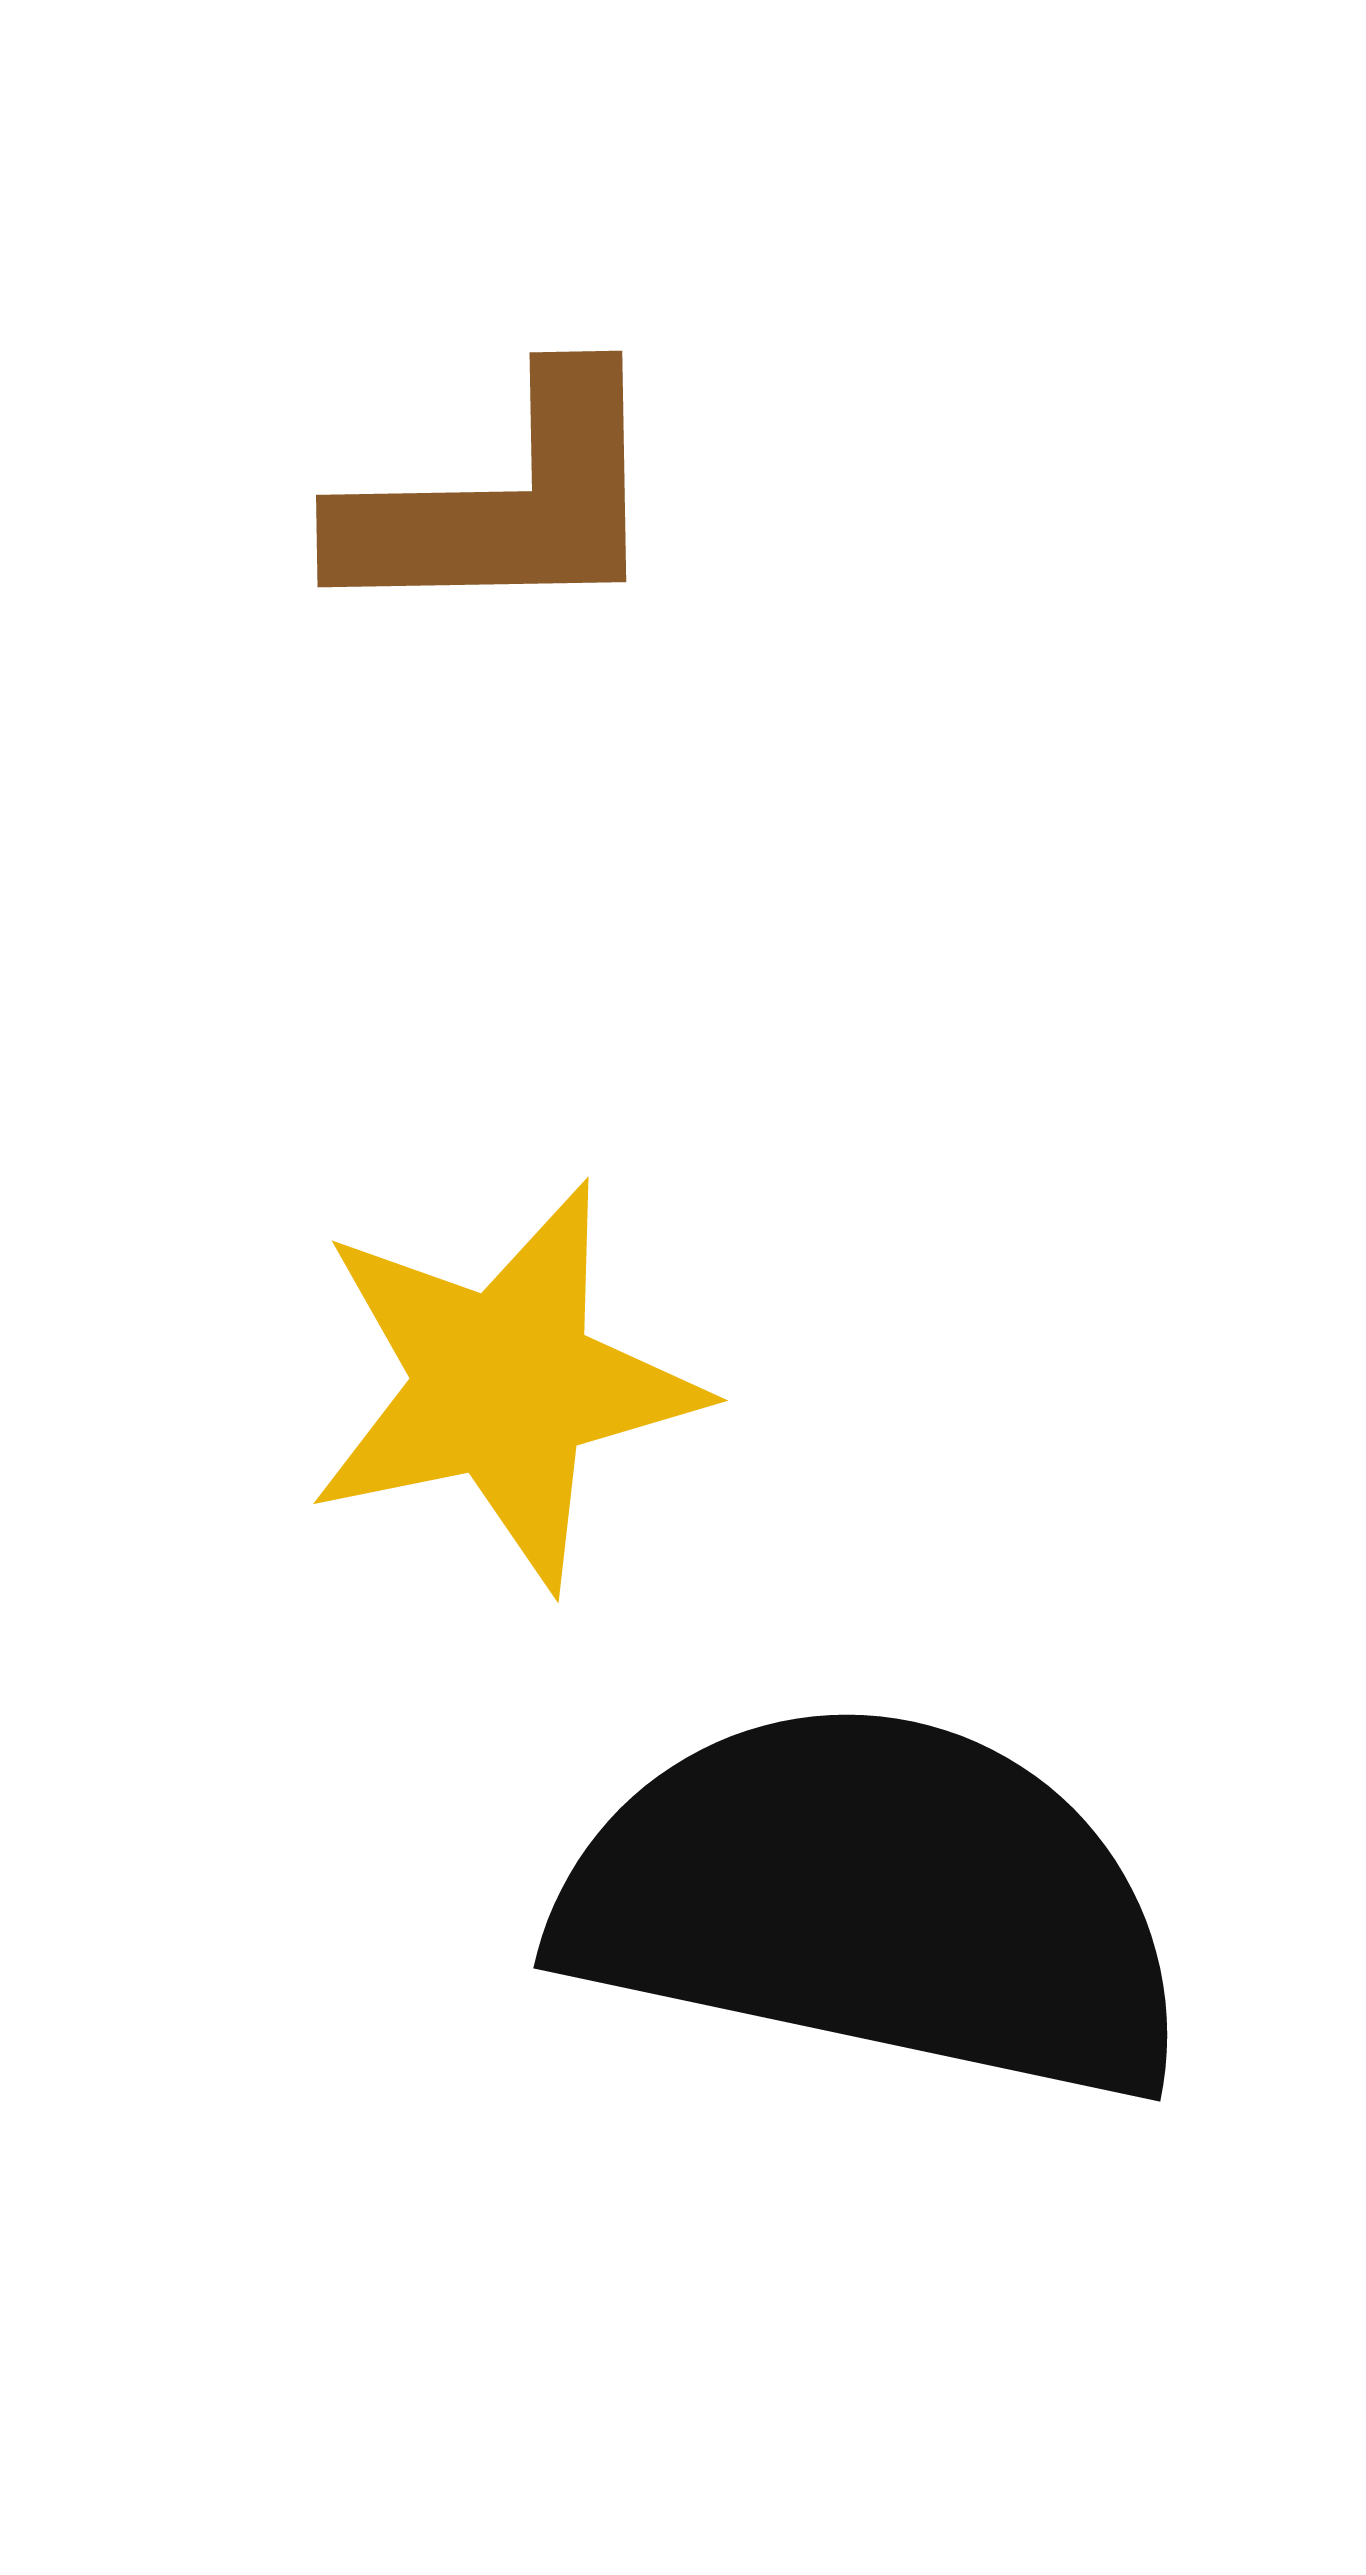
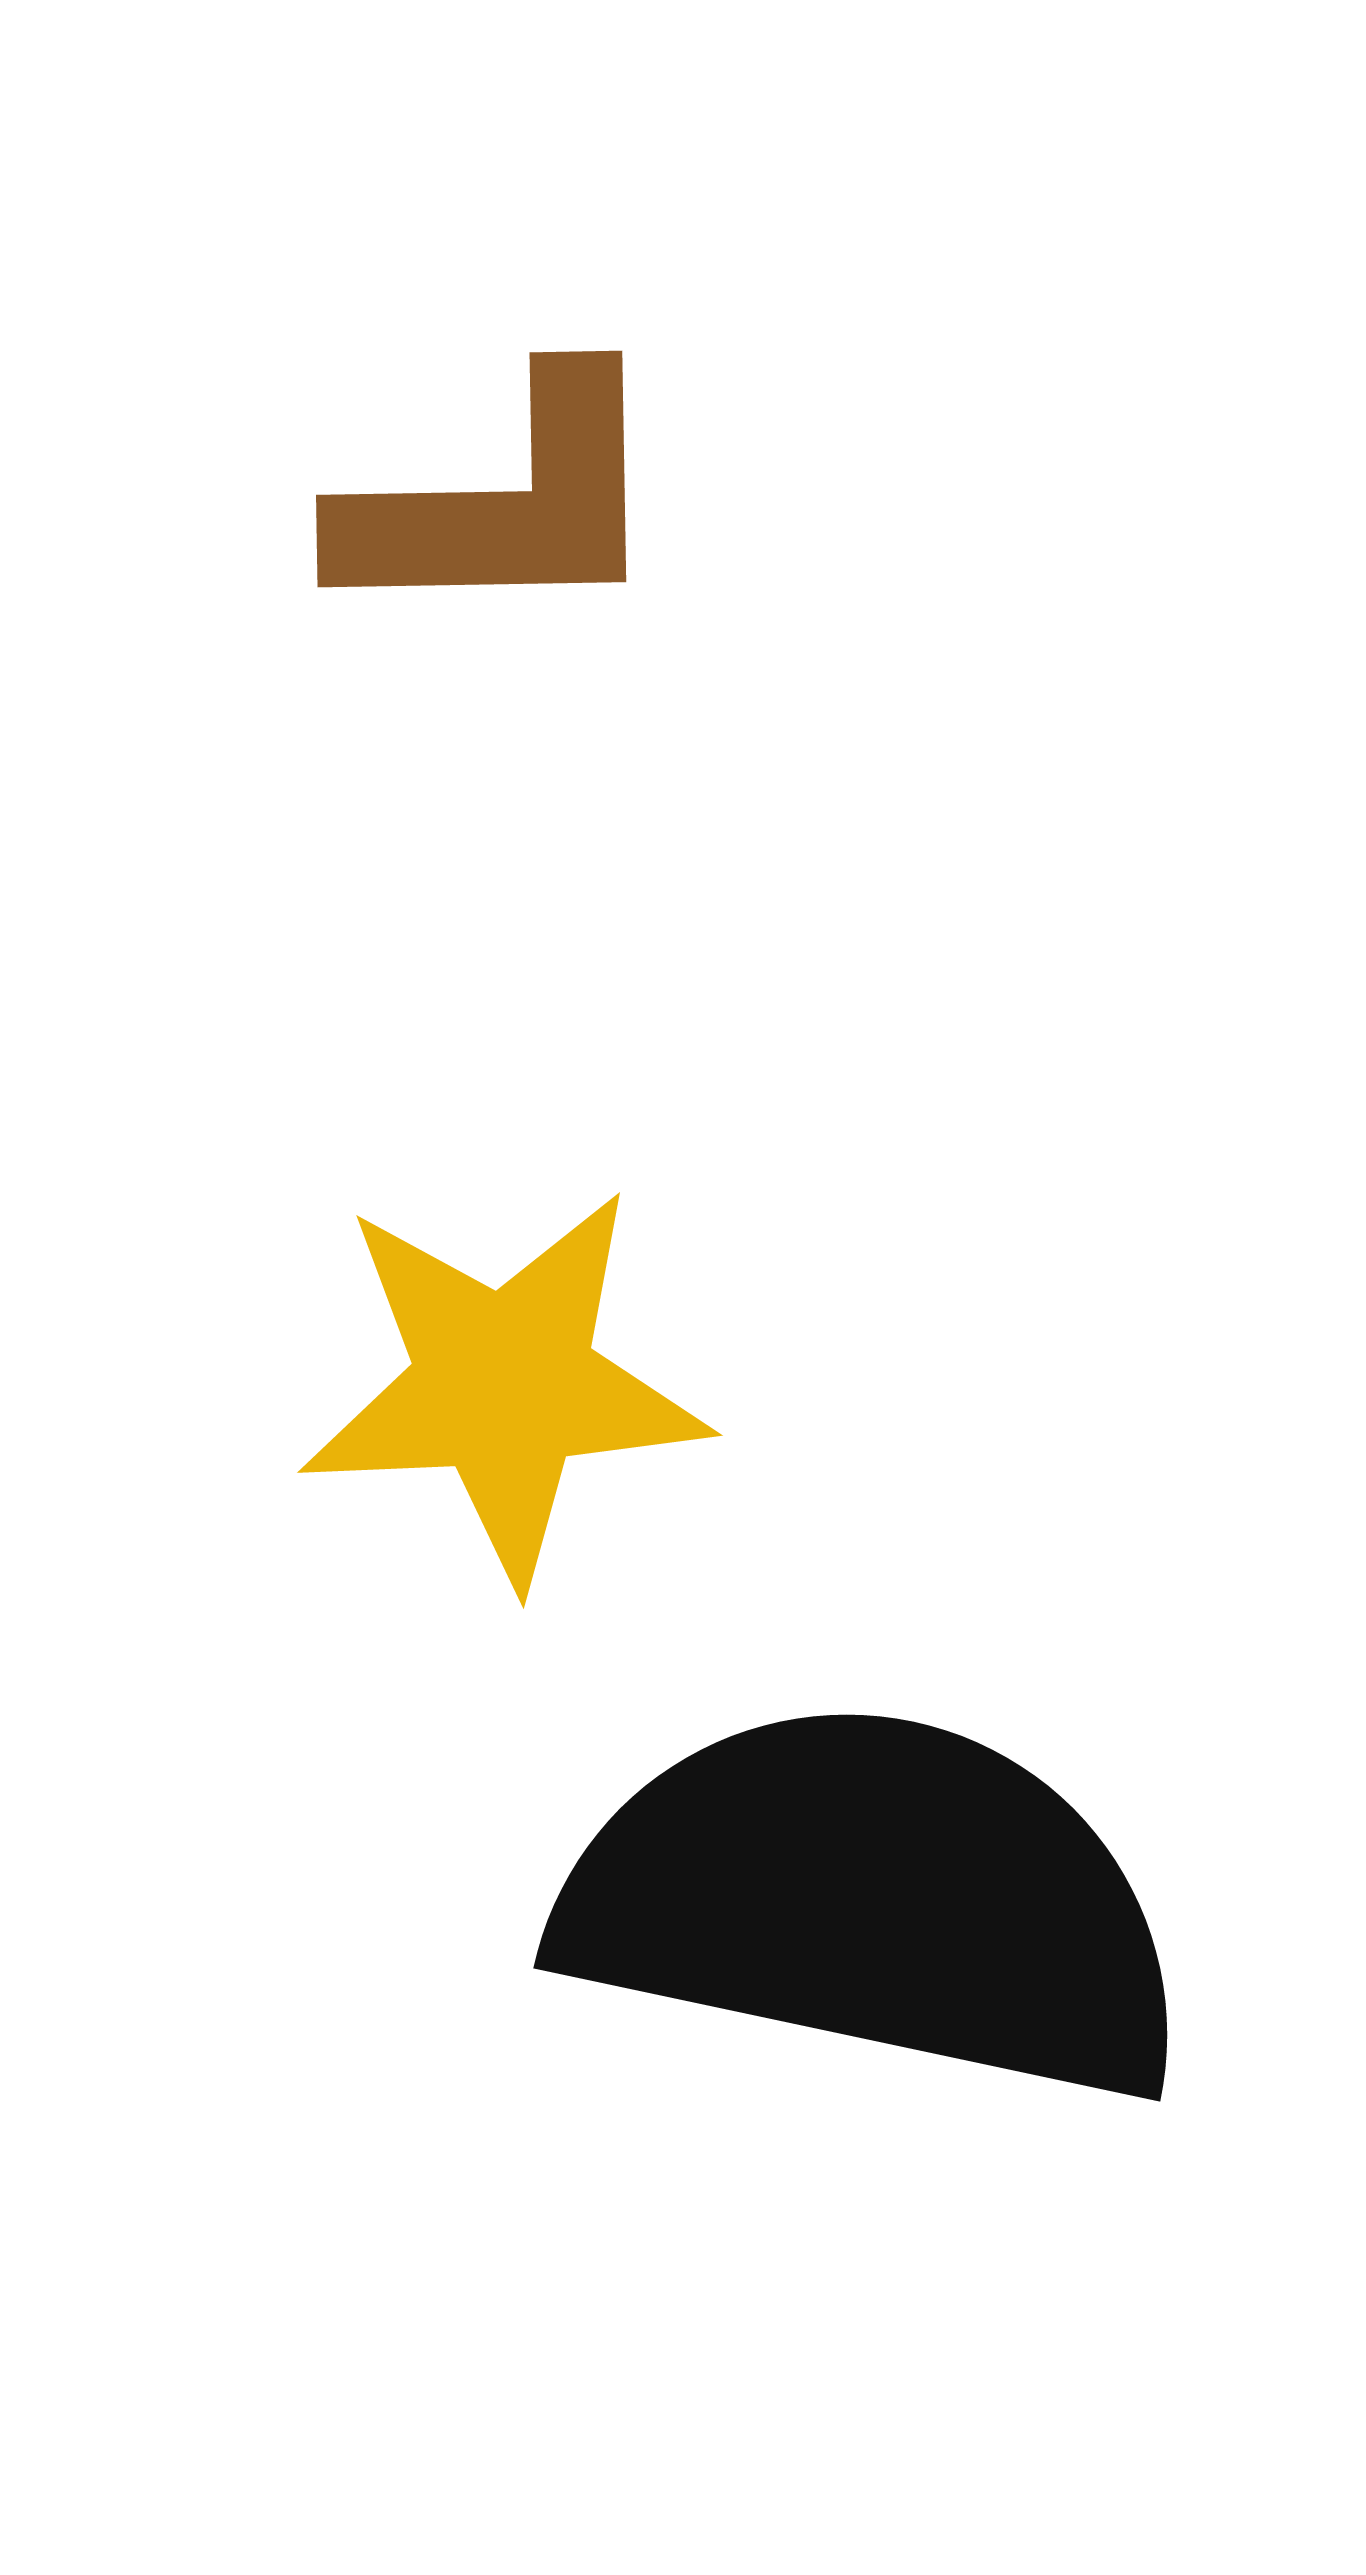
yellow star: rotated 9 degrees clockwise
